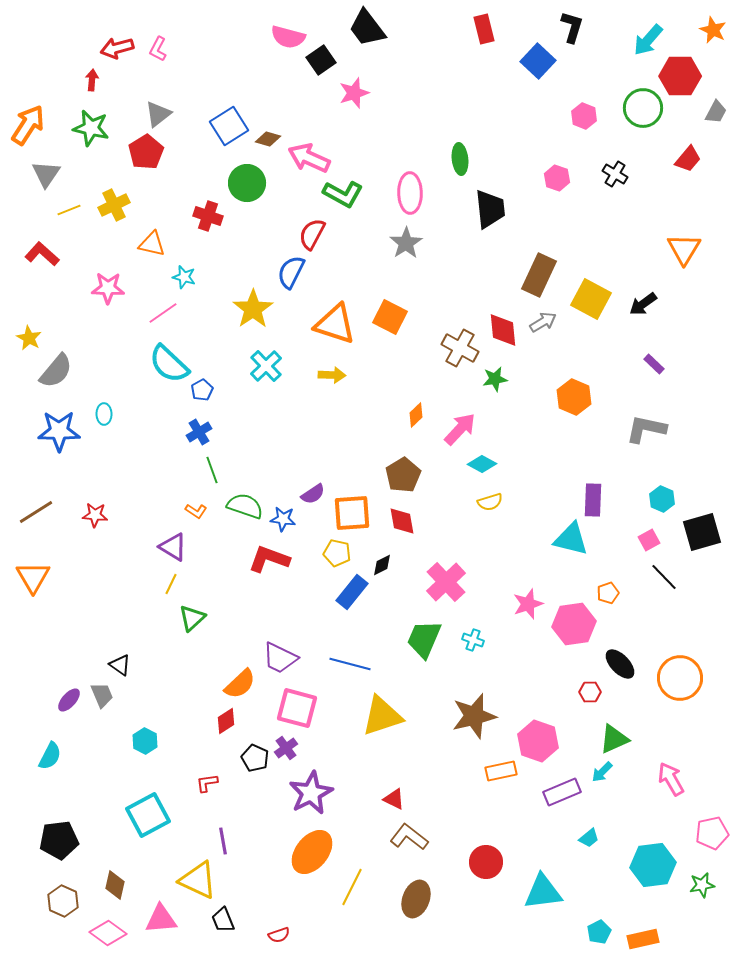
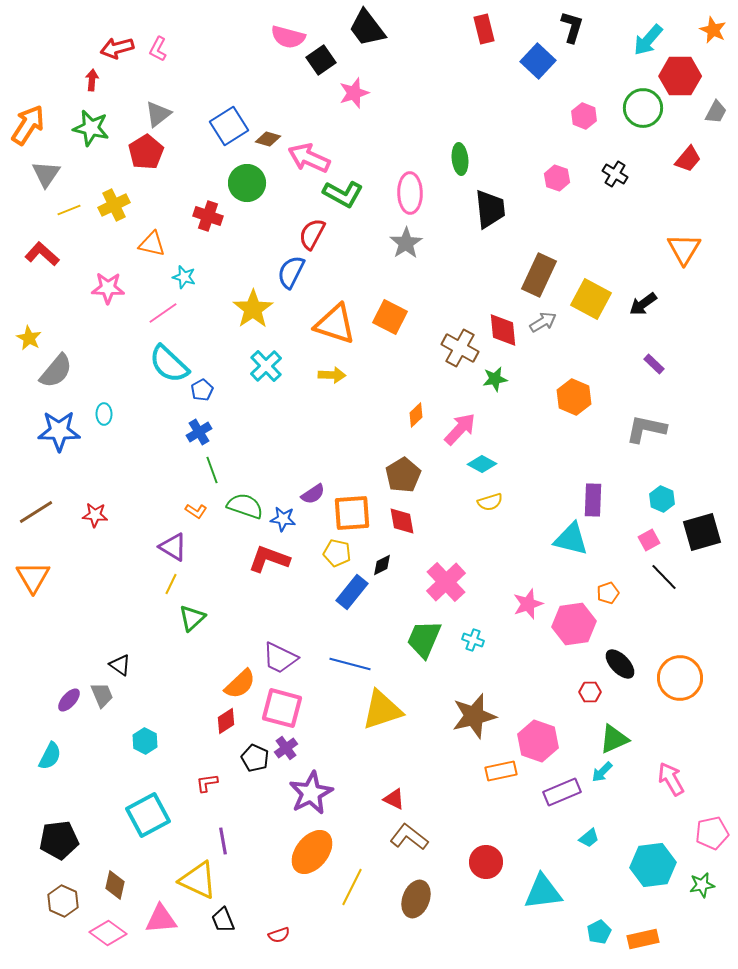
pink square at (297, 708): moved 15 px left
yellow triangle at (382, 716): moved 6 px up
